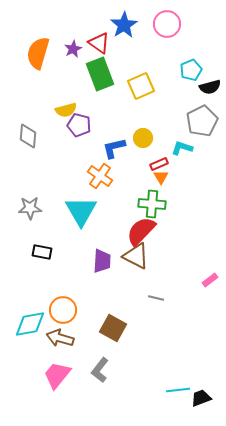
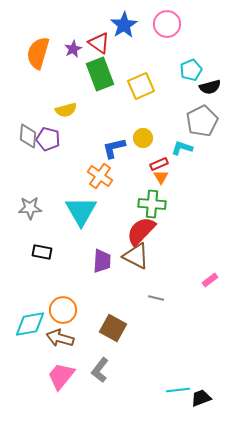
purple pentagon: moved 31 px left, 14 px down
pink trapezoid: moved 4 px right, 1 px down
